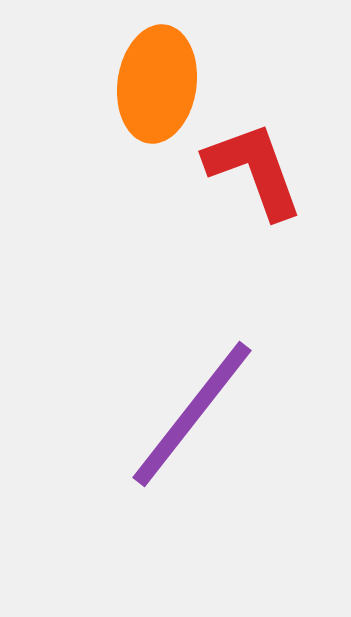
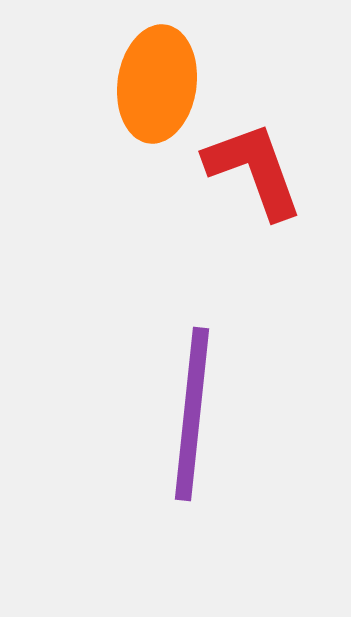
purple line: rotated 32 degrees counterclockwise
